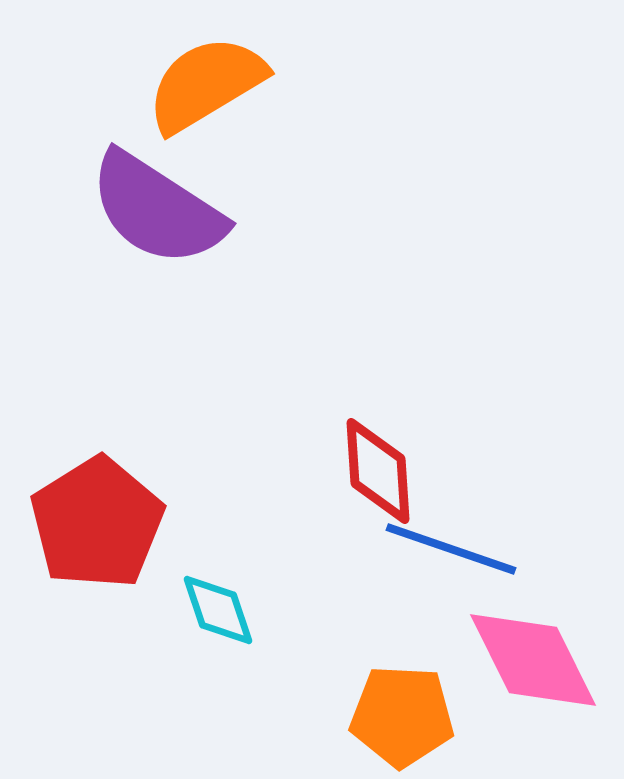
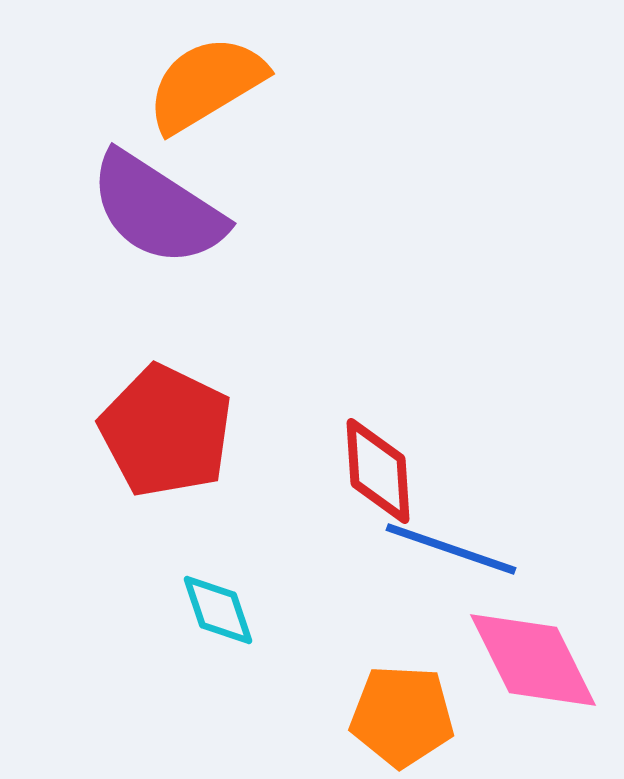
red pentagon: moved 69 px right, 92 px up; rotated 14 degrees counterclockwise
